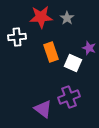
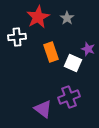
red star: moved 3 px left; rotated 25 degrees counterclockwise
purple star: moved 1 px left, 1 px down
